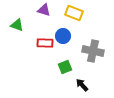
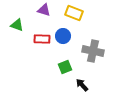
red rectangle: moved 3 px left, 4 px up
